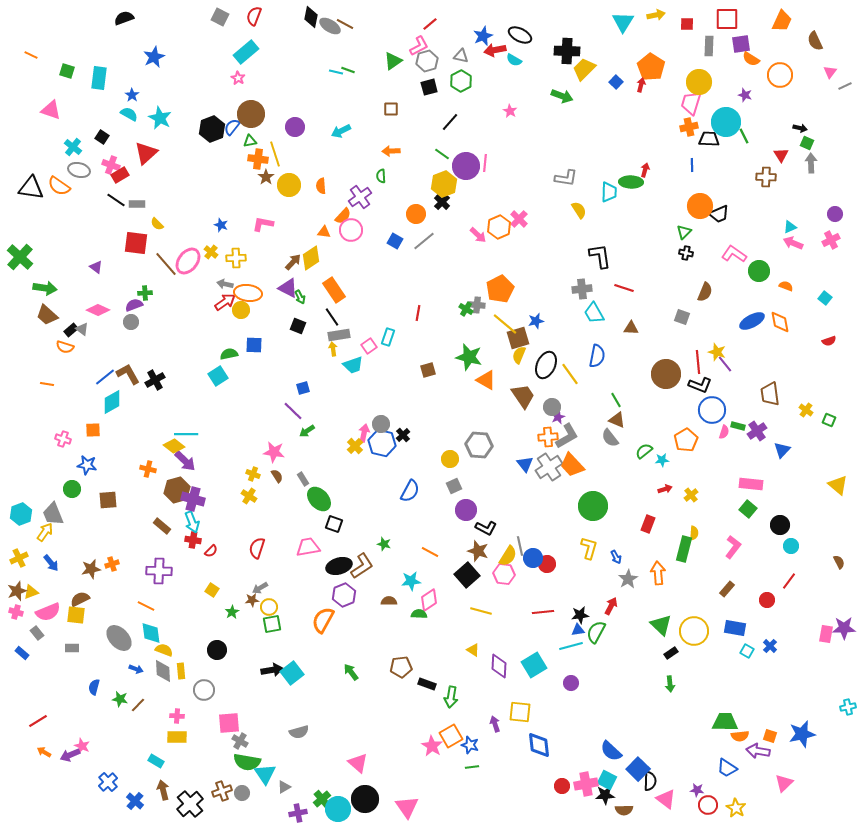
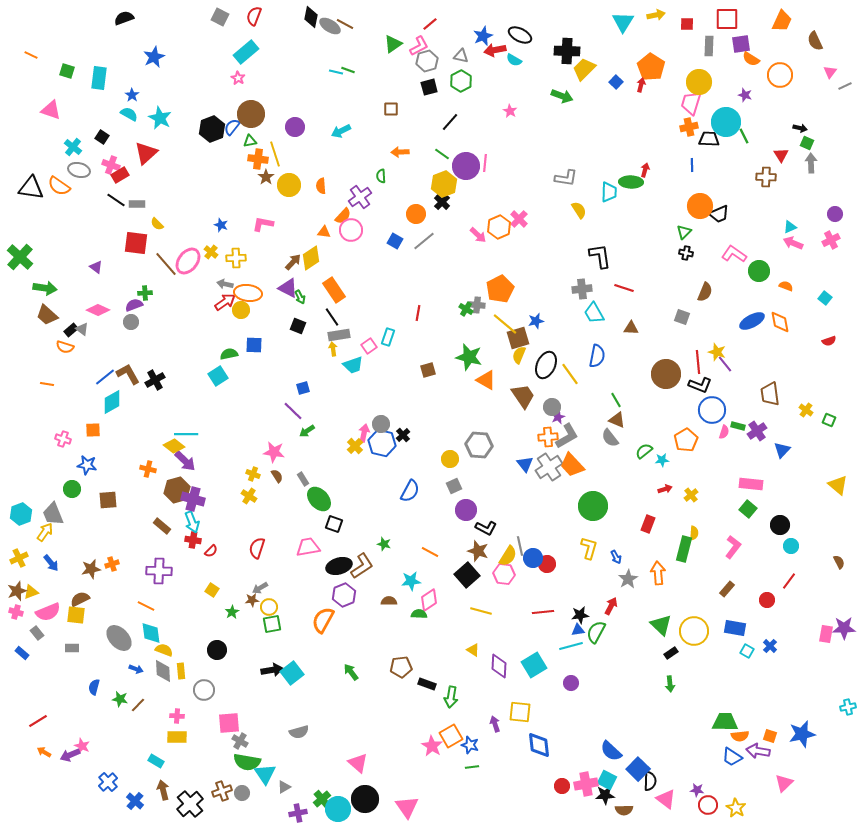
green triangle at (393, 61): moved 17 px up
orange arrow at (391, 151): moved 9 px right, 1 px down
blue trapezoid at (727, 768): moved 5 px right, 11 px up
